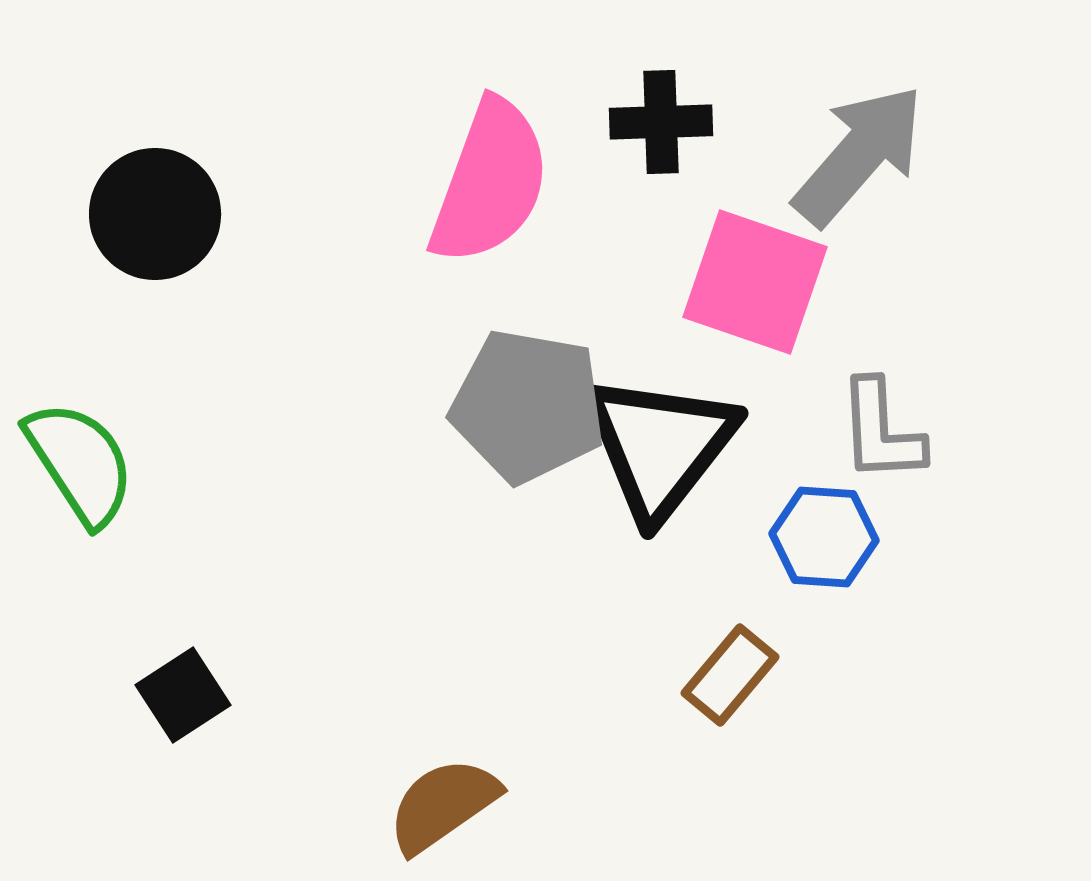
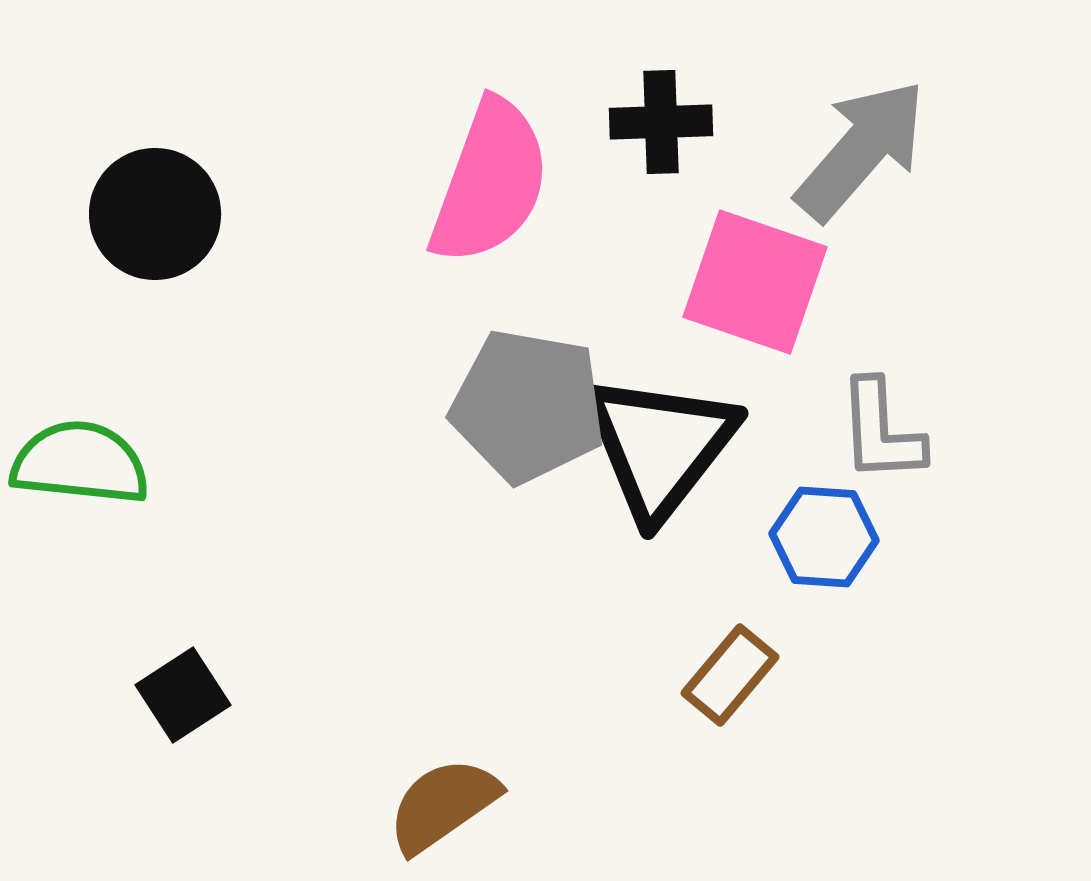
gray arrow: moved 2 px right, 5 px up
green semicircle: rotated 51 degrees counterclockwise
